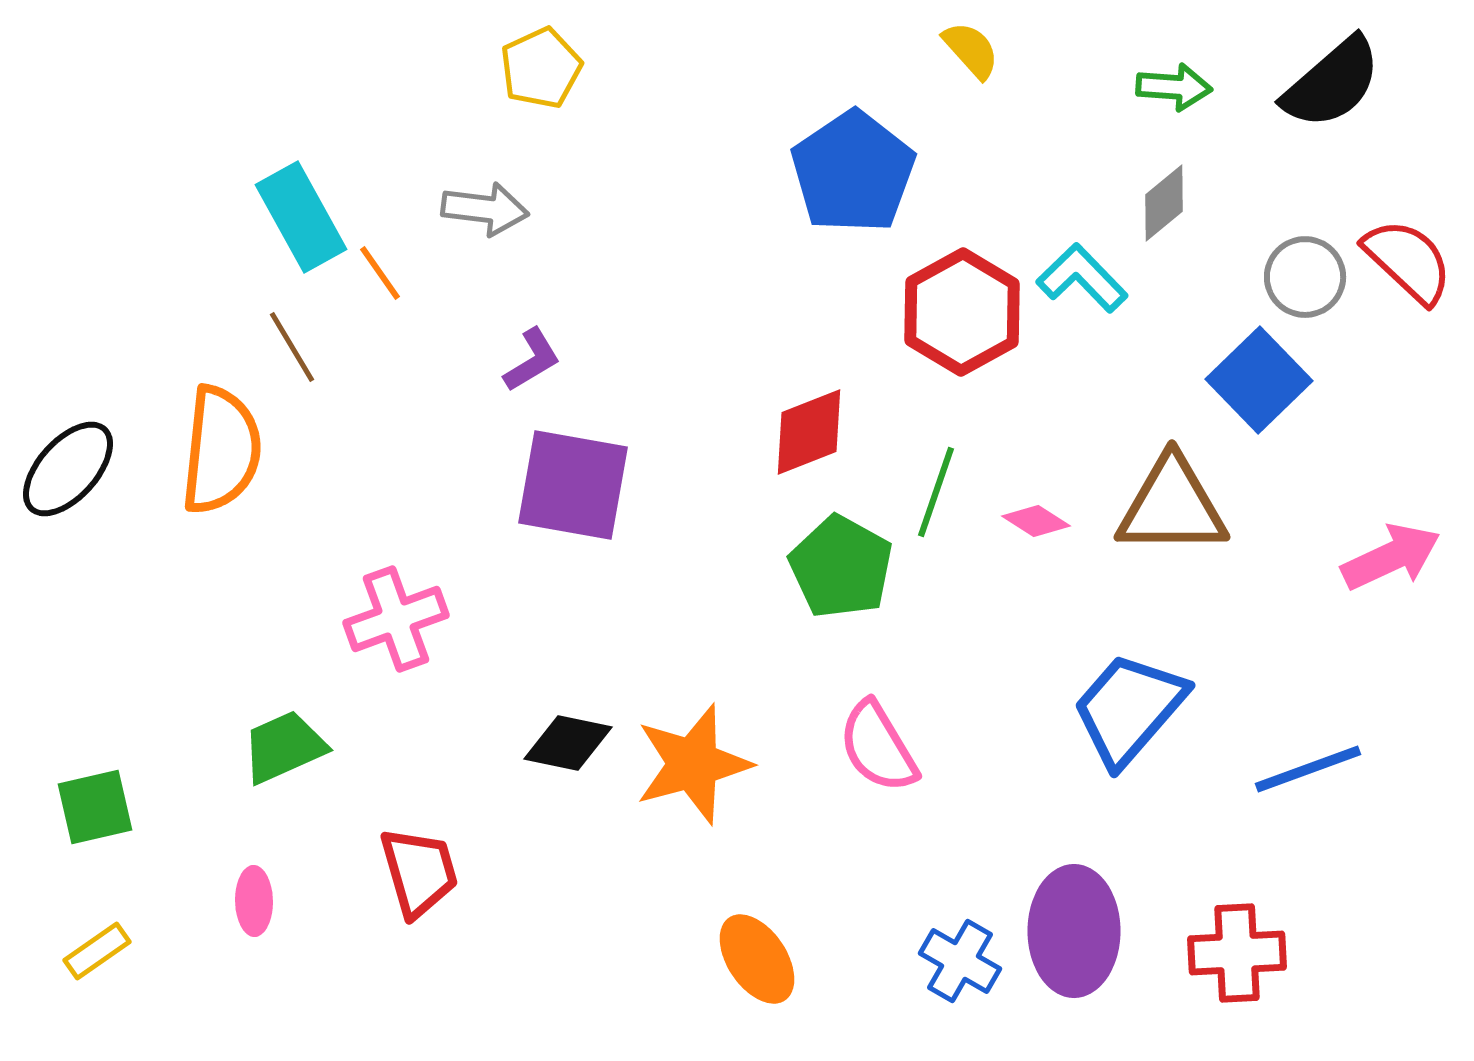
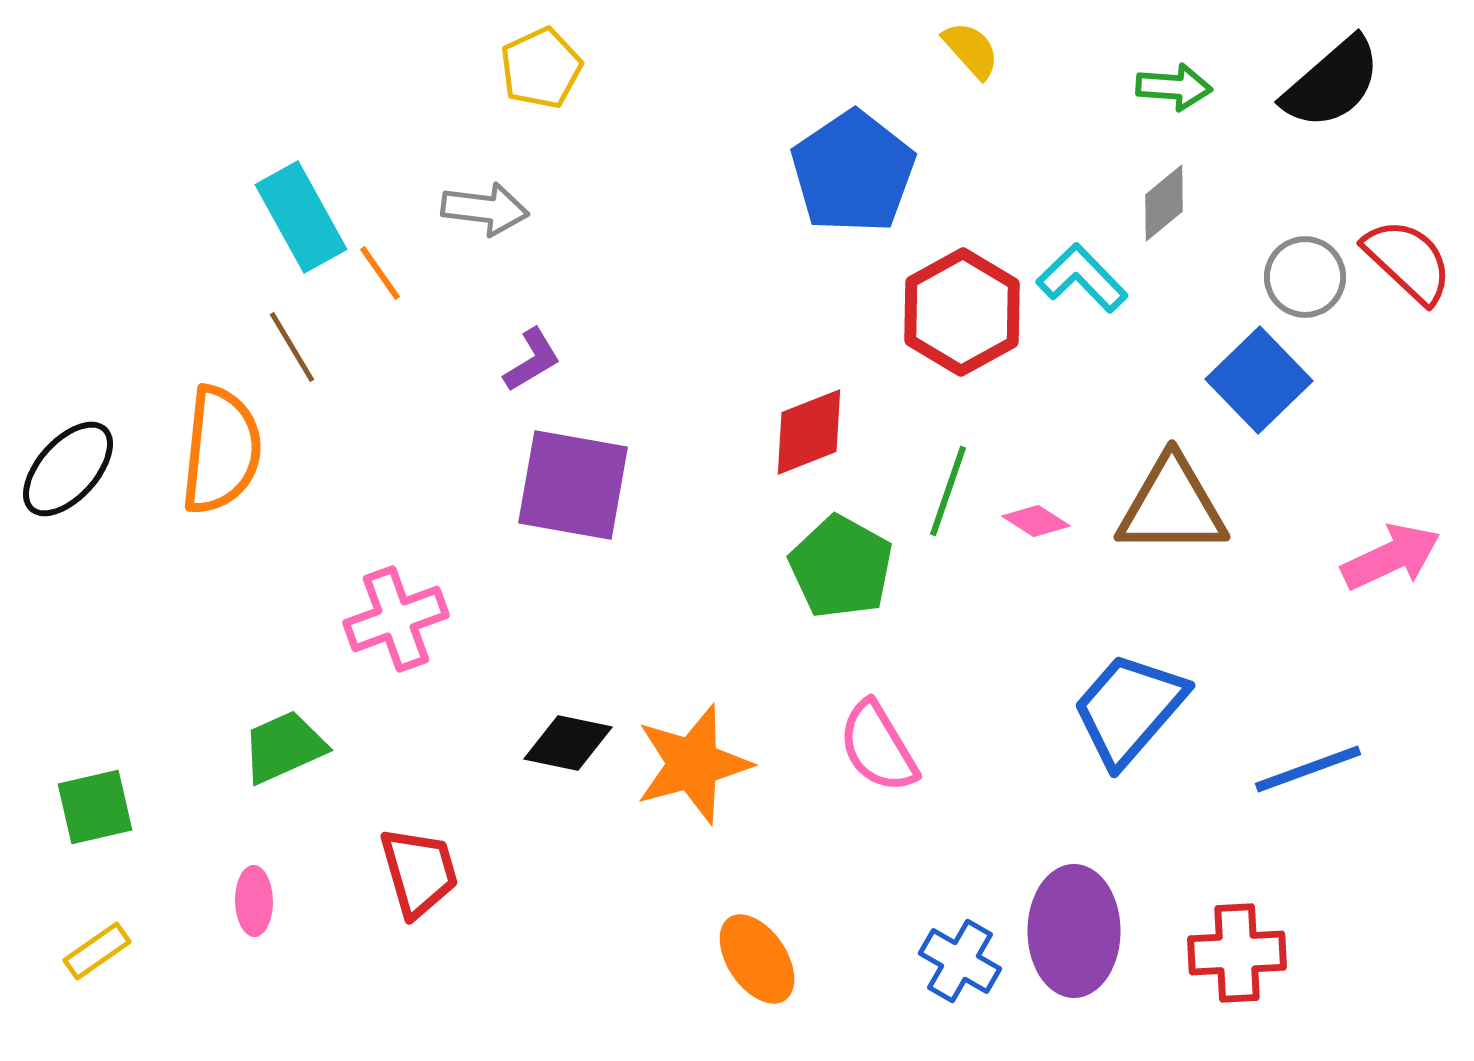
green line: moved 12 px right, 1 px up
